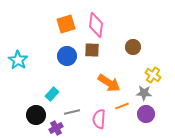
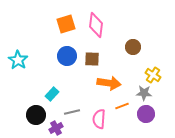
brown square: moved 9 px down
orange arrow: rotated 25 degrees counterclockwise
